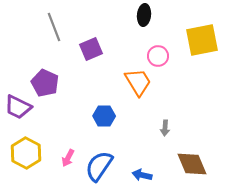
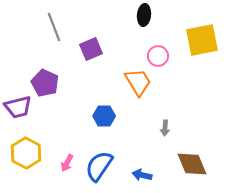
purple trapezoid: rotated 40 degrees counterclockwise
pink arrow: moved 1 px left, 5 px down
